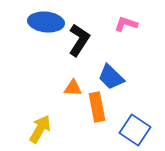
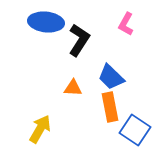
pink L-shape: rotated 80 degrees counterclockwise
orange rectangle: moved 13 px right
